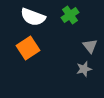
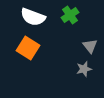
orange square: rotated 25 degrees counterclockwise
